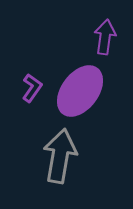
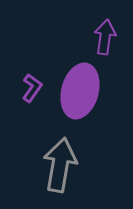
purple ellipse: rotated 22 degrees counterclockwise
gray arrow: moved 9 px down
